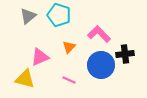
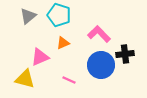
orange triangle: moved 6 px left, 4 px up; rotated 24 degrees clockwise
